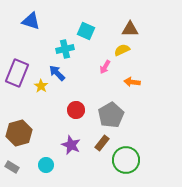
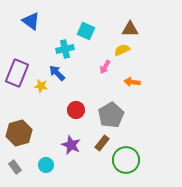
blue triangle: rotated 18 degrees clockwise
yellow star: rotated 24 degrees counterclockwise
gray rectangle: moved 3 px right; rotated 24 degrees clockwise
